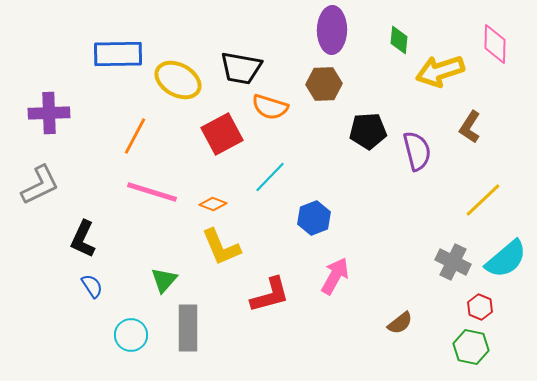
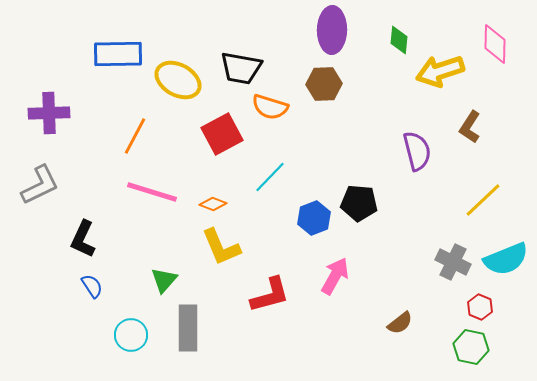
black pentagon: moved 9 px left, 72 px down; rotated 9 degrees clockwise
cyan semicircle: rotated 18 degrees clockwise
